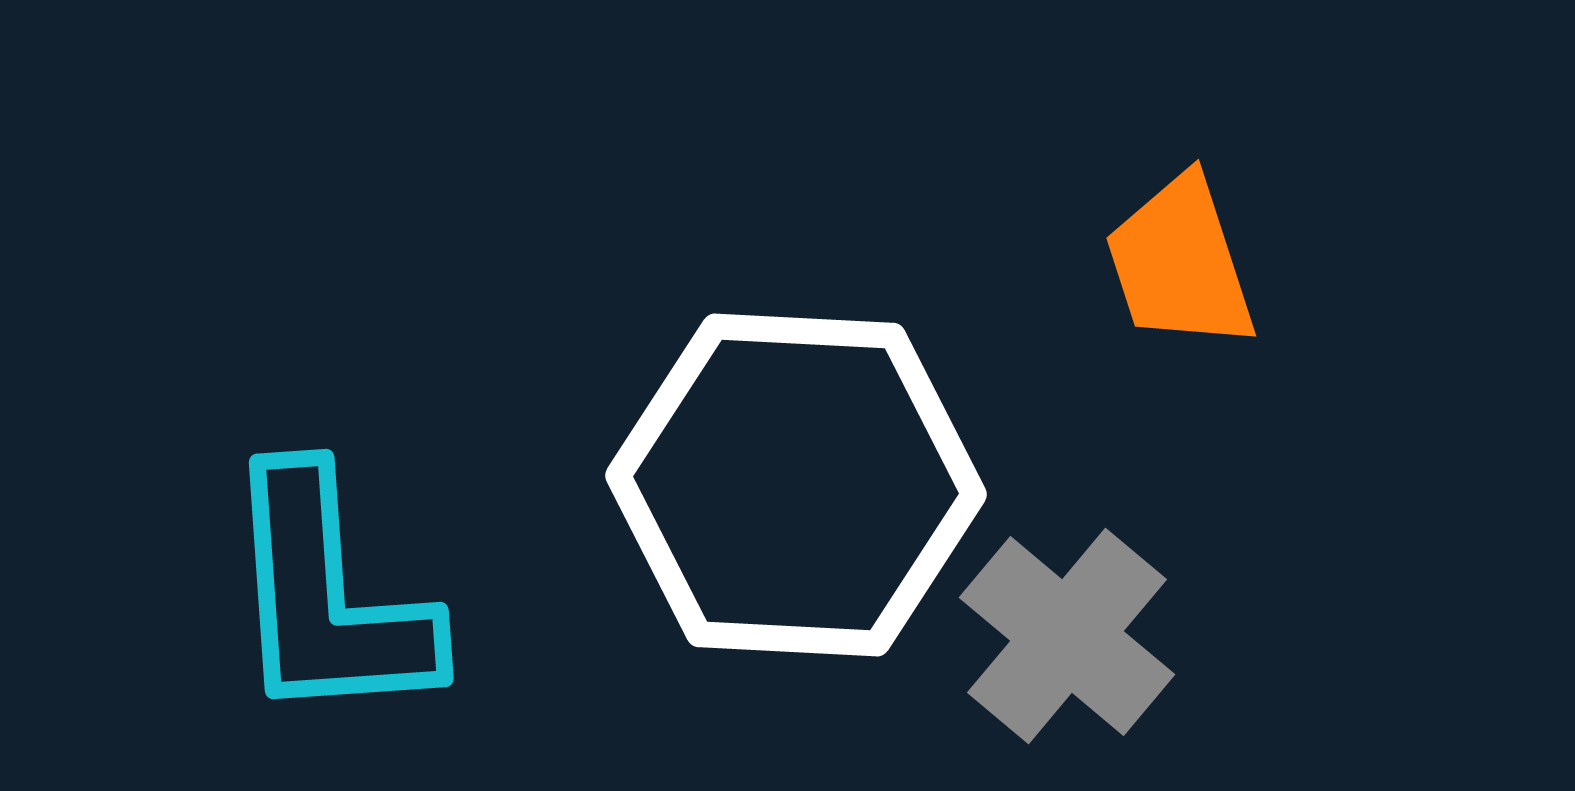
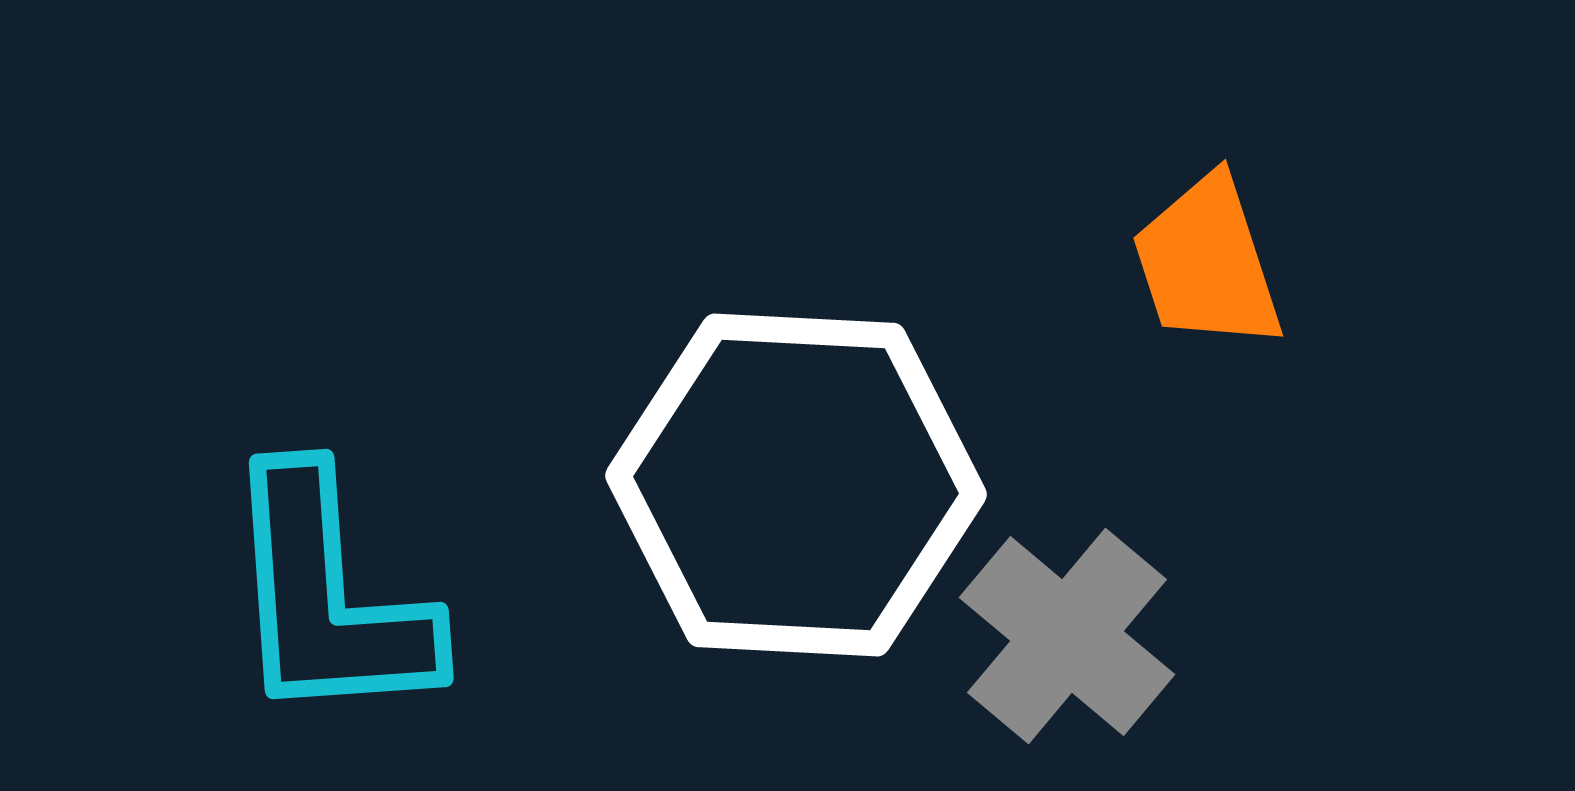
orange trapezoid: moved 27 px right
